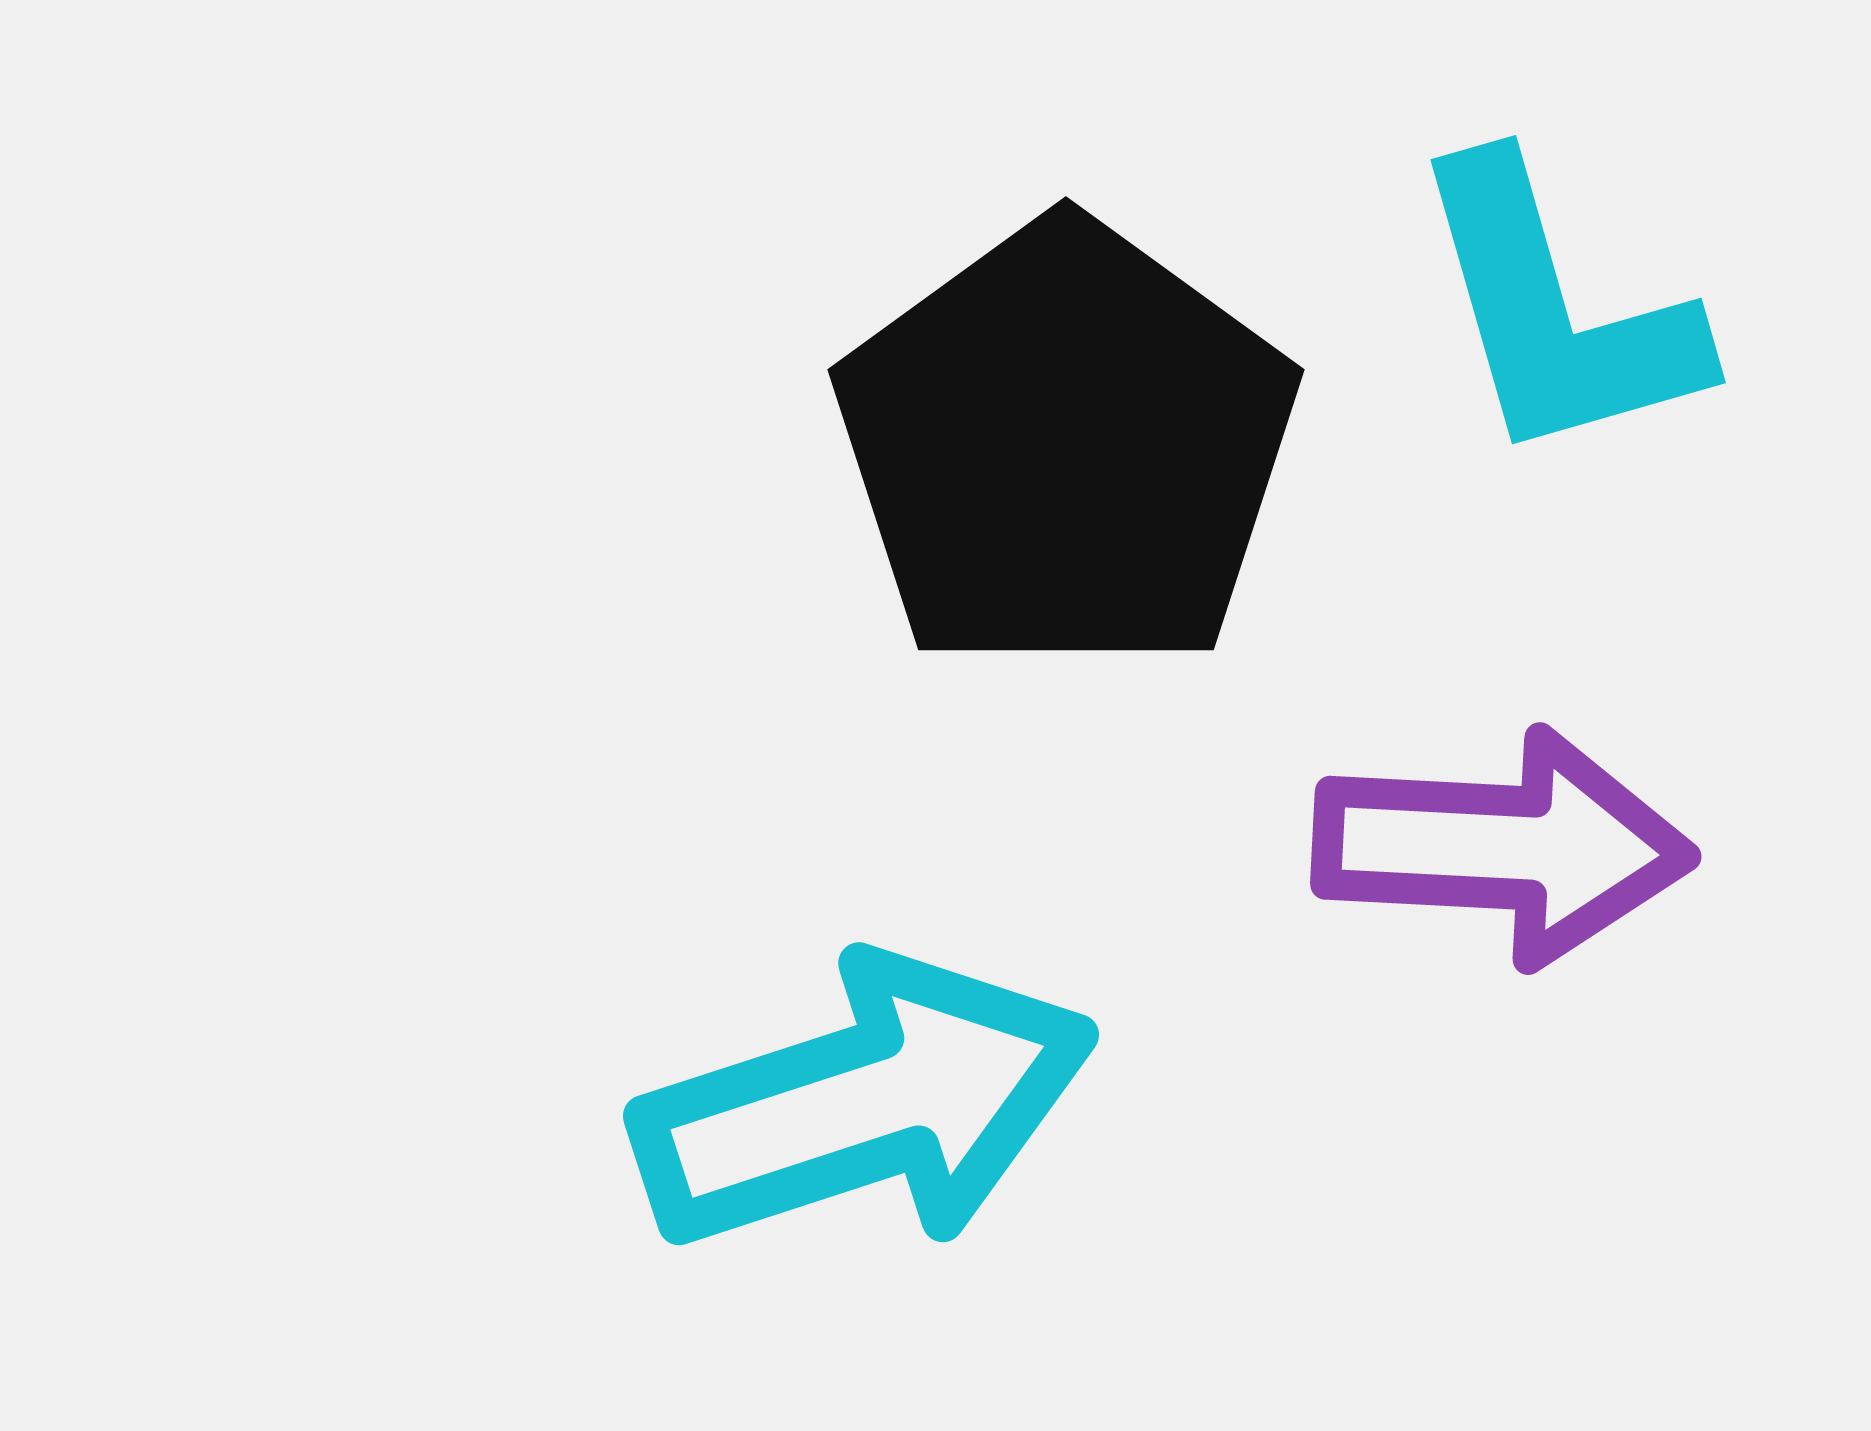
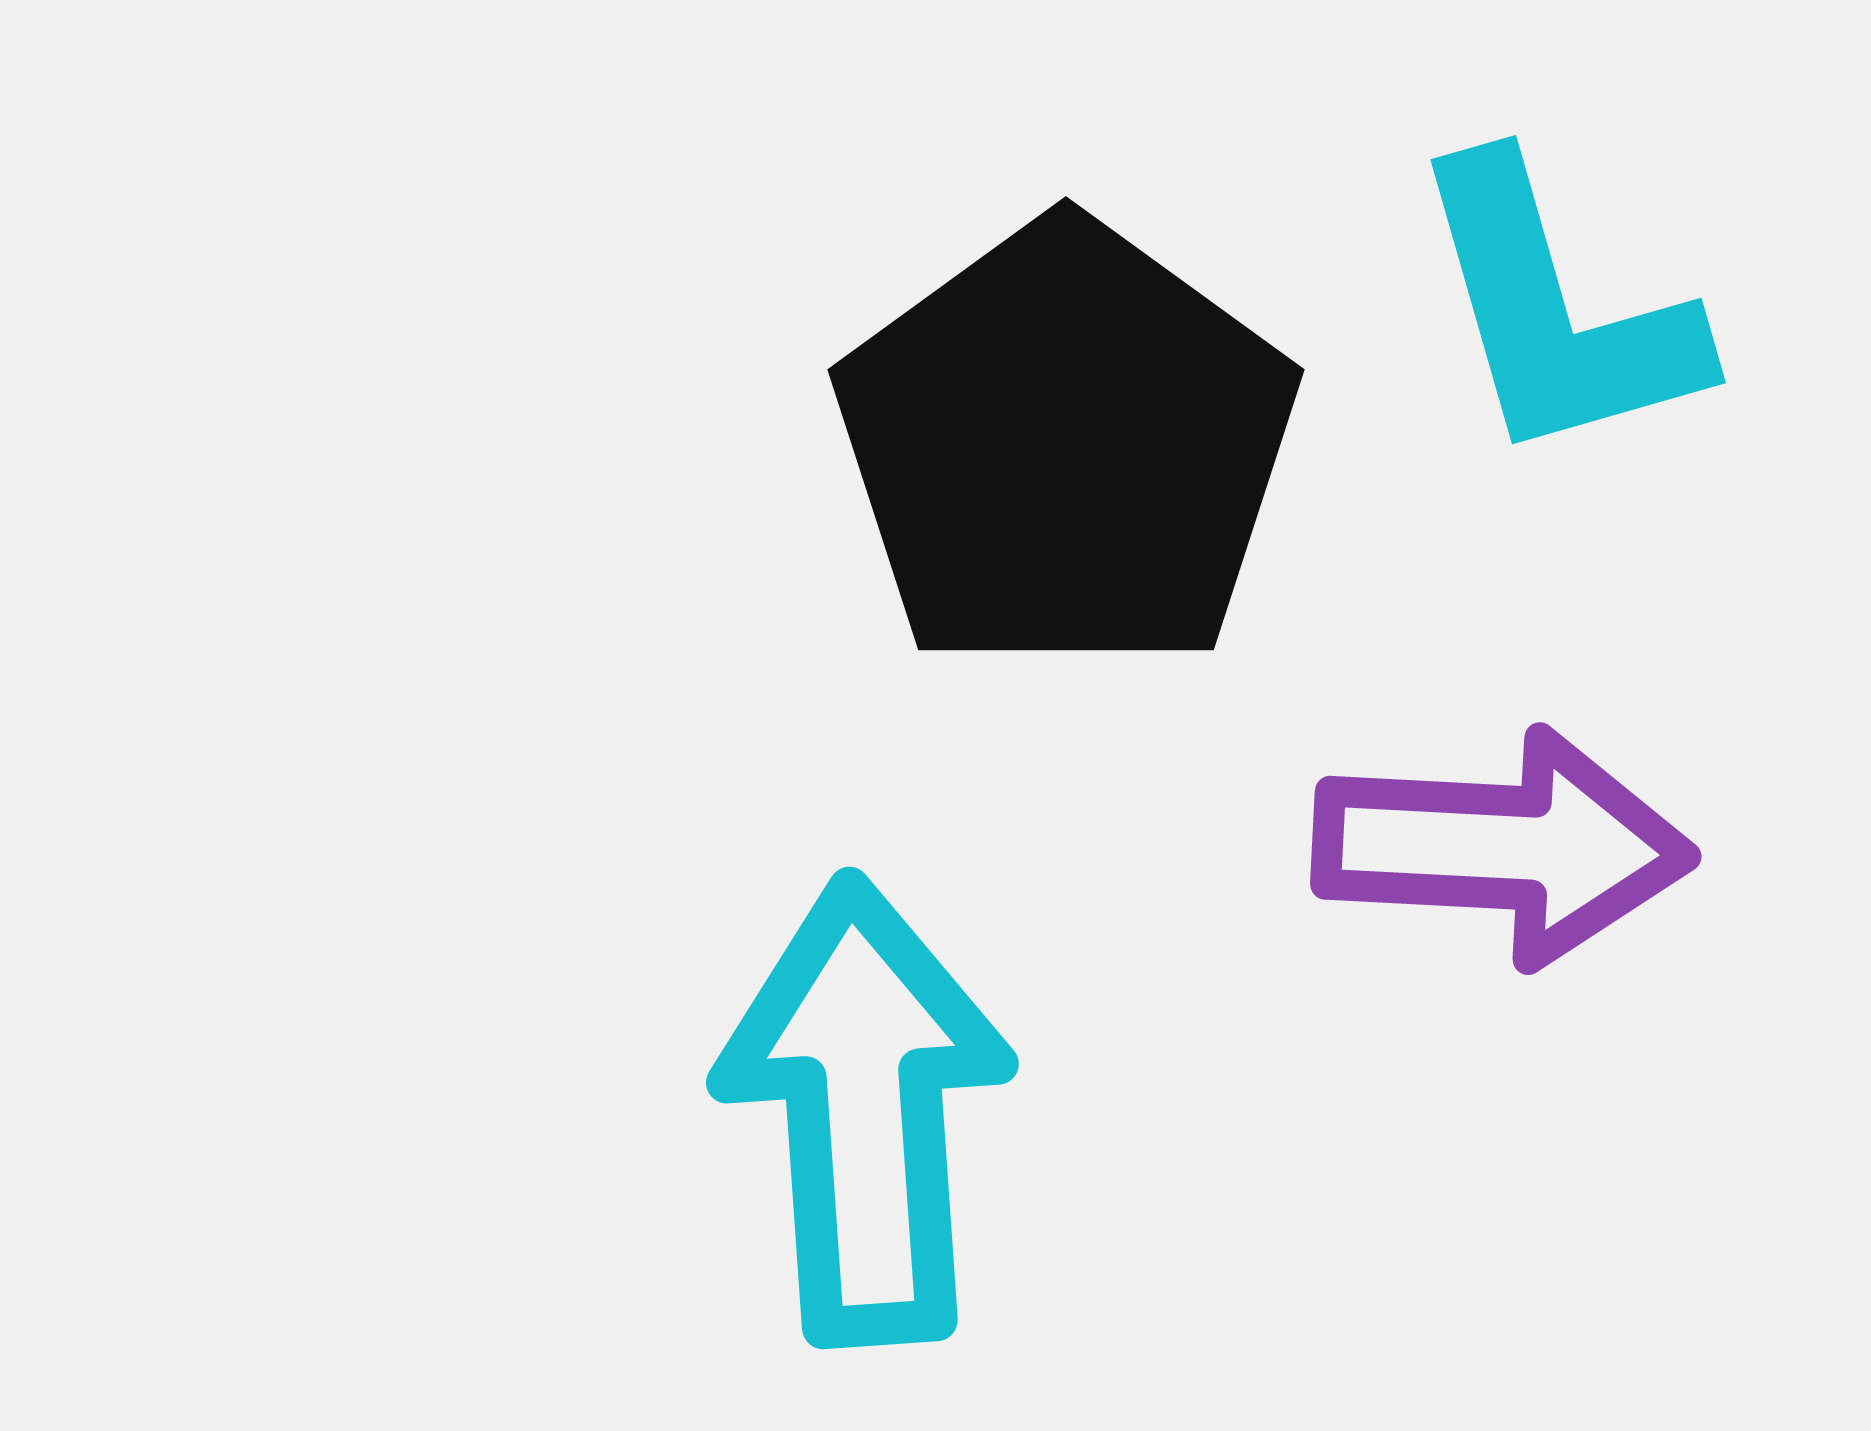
cyan arrow: moved 7 px down; rotated 76 degrees counterclockwise
